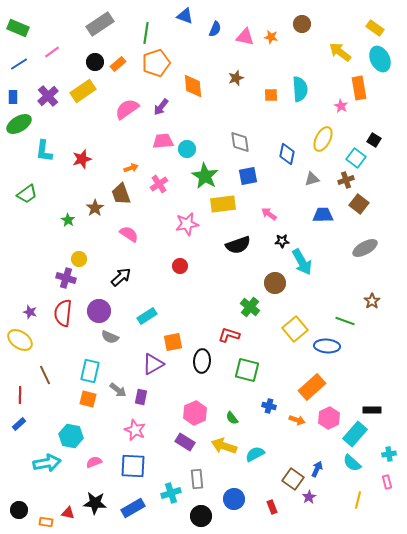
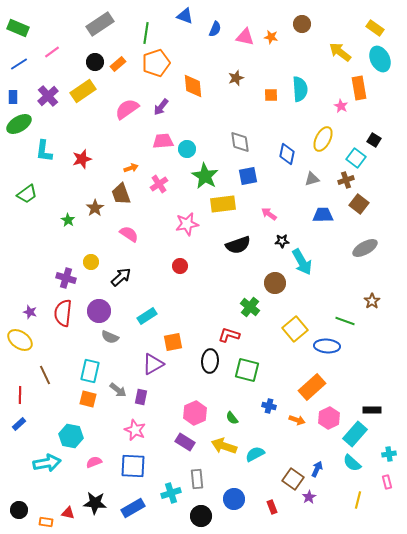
yellow circle at (79, 259): moved 12 px right, 3 px down
black ellipse at (202, 361): moved 8 px right
